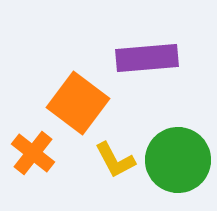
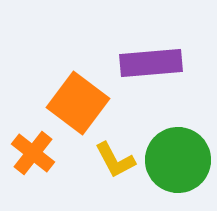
purple rectangle: moved 4 px right, 5 px down
